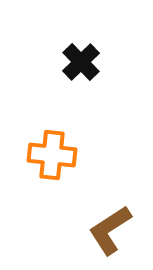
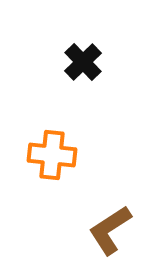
black cross: moved 2 px right
